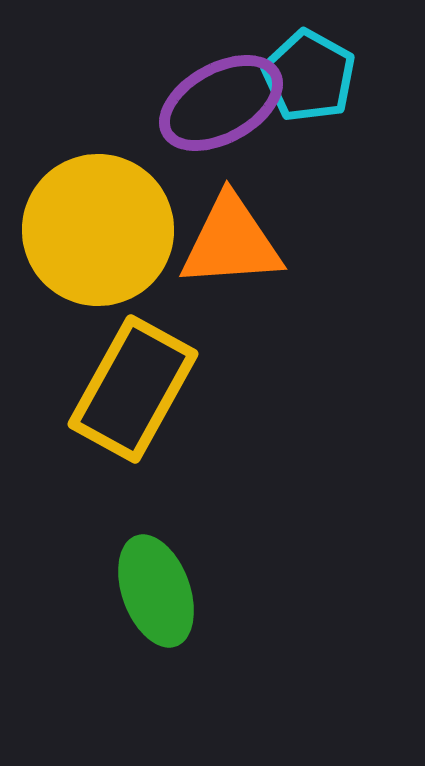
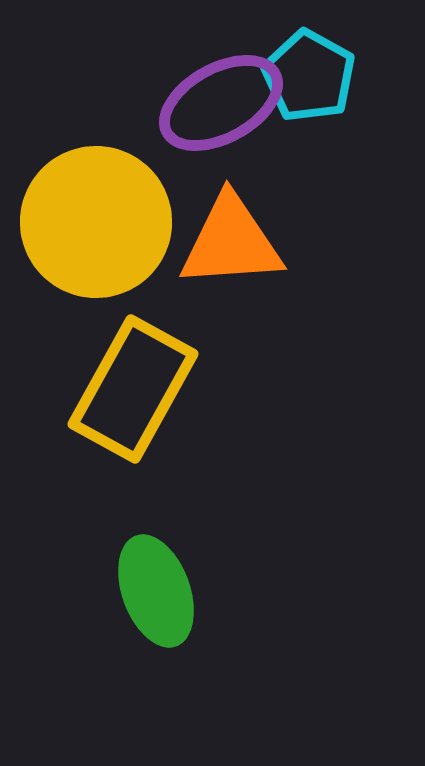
yellow circle: moved 2 px left, 8 px up
